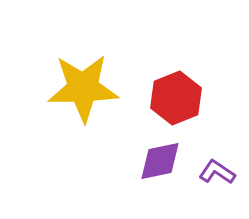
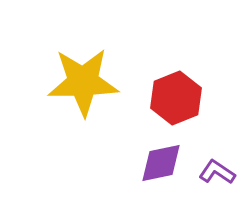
yellow star: moved 6 px up
purple diamond: moved 1 px right, 2 px down
